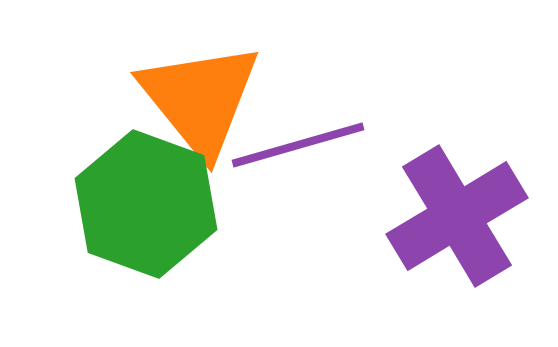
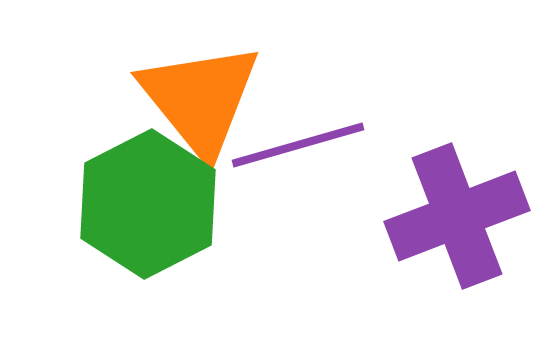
green hexagon: moved 2 px right; rotated 13 degrees clockwise
purple cross: rotated 10 degrees clockwise
